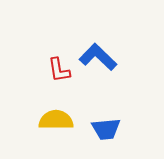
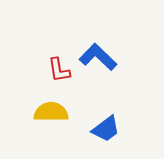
yellow semicircle: moved 5 px left, 8 px up
blue trapezoid: rotated 32 degrees counterclockwise
